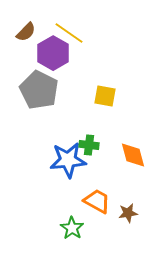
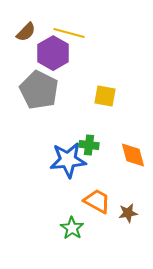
yellow line: rotated 20 degrees counterclockwise
